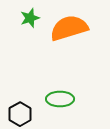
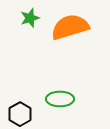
orange semicircle: moved 1 px right, 1 px up
